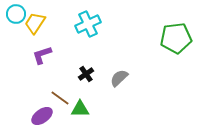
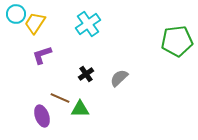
cyan cross: rotated 10 degrees counterclockwise
green pentagon: moved 1 px right, 3 px down
brown line: rotated 12 degrees counterclockwise
purple ellipse: rotated 75 degrees counterclockwise
